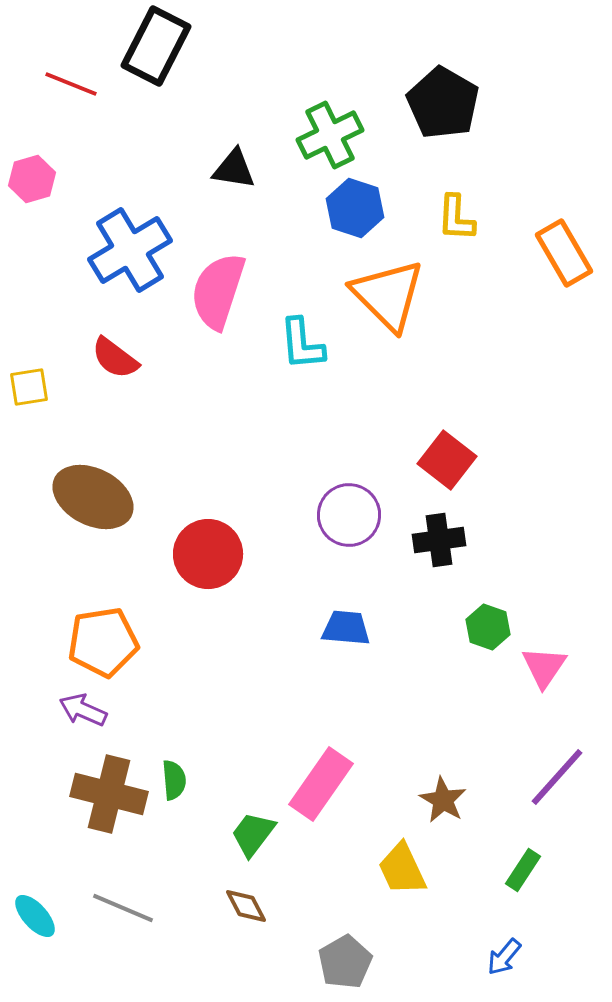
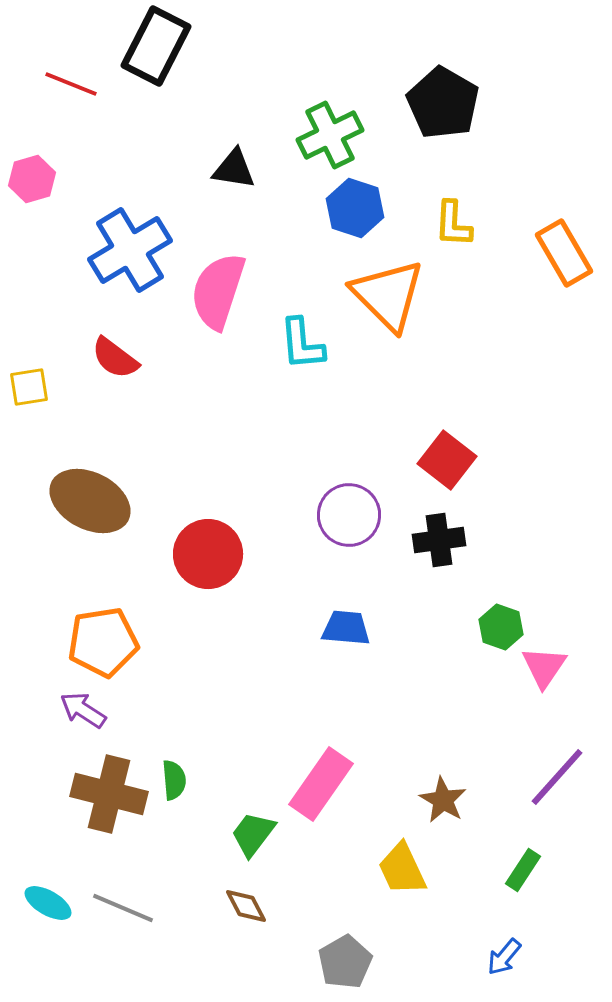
yellow L-shape: moved 3 px left, 6 px down
brown ellipse: moved 3 px left, 4 px down
green hexagon: moved 13 px right
purple arrow: rotated 9 degrees clockwise
cyan ellipse: moved 13 px right, 13 px up; rotated 18 degrees counterclockwise
